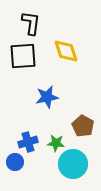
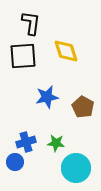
brown pentagon: moved 19 px up
blue cross: moved 2 px left
cyan circle: moved 3 px right, 4 px down
